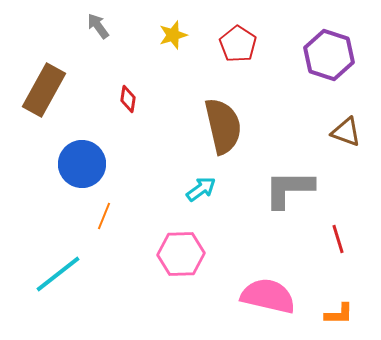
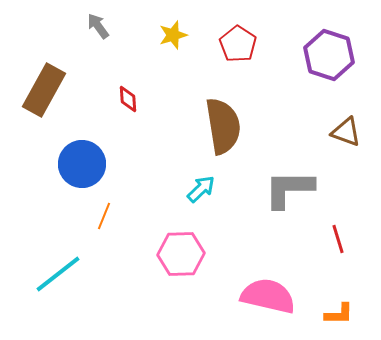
red diamond: rotated 12 degrees counterclockwise
brown semicircle: rotated 4 degrees clockwise
cyan arrow: rotated 8 degrees counterclockwise
